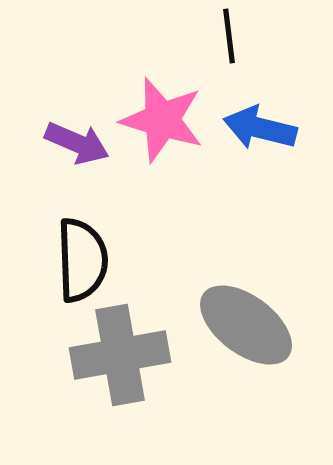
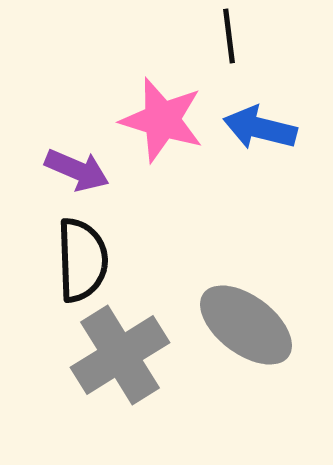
purple arrow: moved 27 px down
gray cross: rotated 22 degrees counterclockwise
